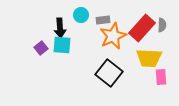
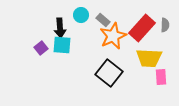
gray rectangle: rotated 48 degrees clockwise
gray semicircle: moved 3 px right
